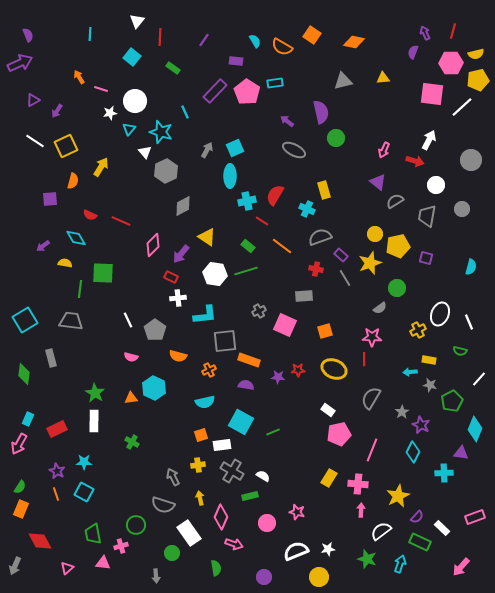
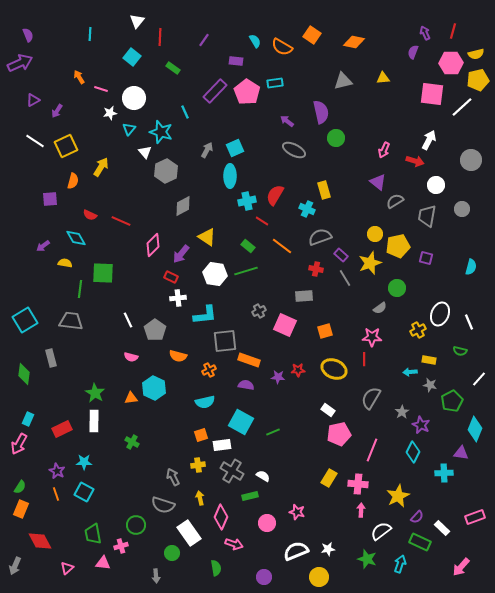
white circle at (135, 101): moved 1 px left, 3 px up
red rectangle at (57, 429): moved 5 px right
